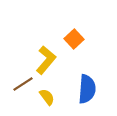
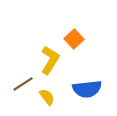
yellow L-shape: moved 4 px right; rotated 8 degrees counterclockwise
blue semicircle: rotated 80 degrees clockwise
